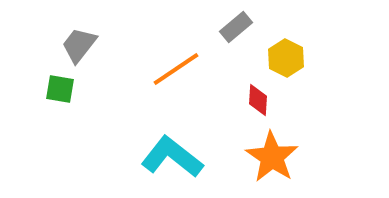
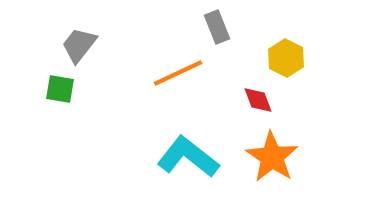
gray rectangle: moved 19 px left; rotated 72 degrees counterclockwise
orange line: moved 2 px right, 4 px down; rotated 9 degrees clockwise
red diamond: rotated 24 degrees counterclockwise
cyan L-shape: moved 16 px right
